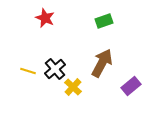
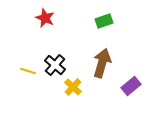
brown arrow: rotated 12 degrees counterclockwise
black cross: moved 4 px up; rotated 10 degrees counterclockwise
